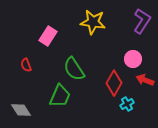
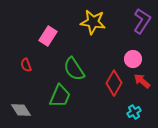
red arrow: moved 3 px left, 1 px down; rotated 18 degrees clockwise
cyan cross: moved 7 px right, 8 px down
